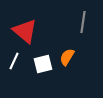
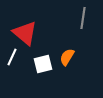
gray line: moved 4 px up
red triangle: moved 2 px down
white line: moved 2 px left, 4 px up
